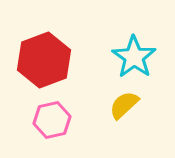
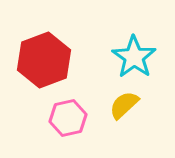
pink hexagon: moved 16 px right, 2 px up
